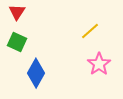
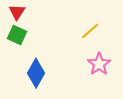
green square: moved 7 px up
